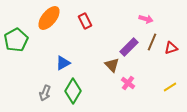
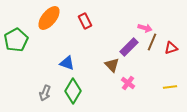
pink arrow: moved 1 px left, 9 px down
blue triangle: moved 4 px right; rotated 49 degrees clockwise
yellow line: rotated 24 degrees clockwise
